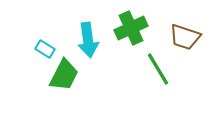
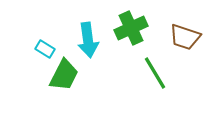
green line: moved 3 px left, 4 px down
